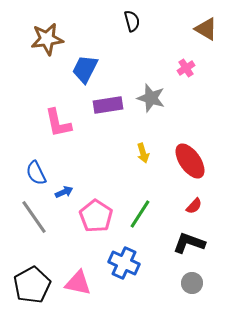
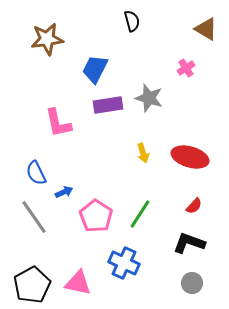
blue trapezoid: moved 10 px right
gray star: moved 2 px left
red ellipse: moved 4 px up; rotated 39 degrees counterclockwise
